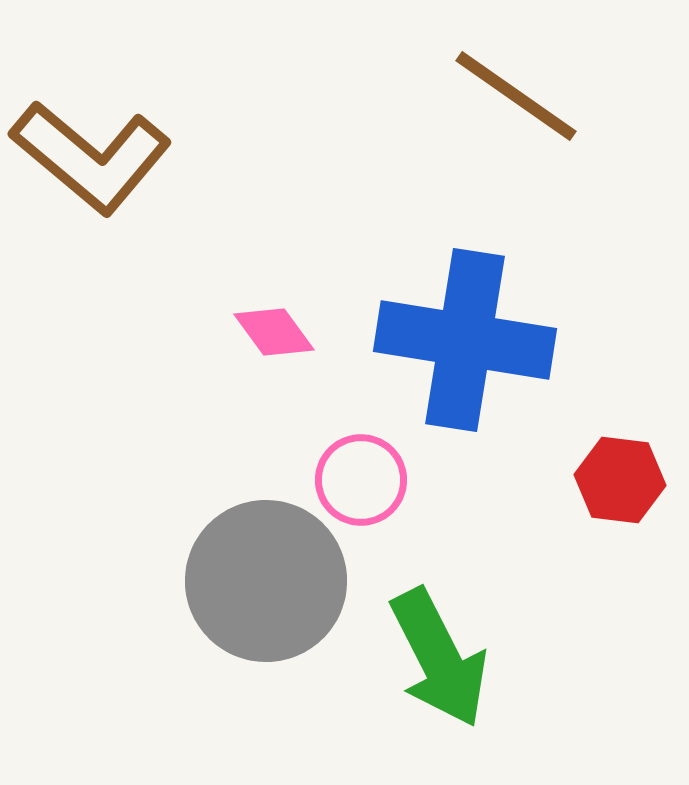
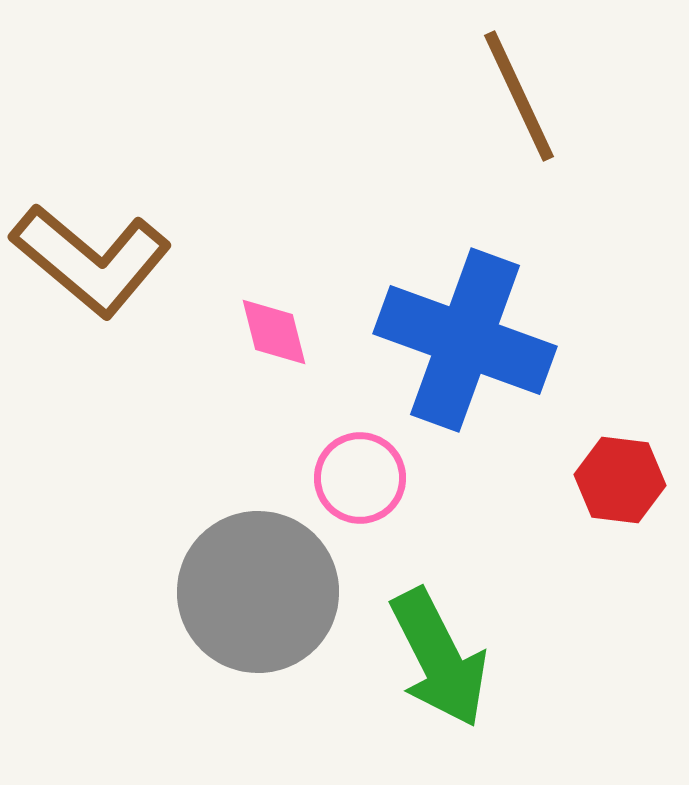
brown line: moved 3 px right; rotated 30 degrees clockwise
brown L-shape: moved 103 px down
pink diamond: rotated 22 degrees clockwise
blue cross: rotated 11 degrees clockwise
pink circle: moved 1 px left, 2 px up
gray circle: moved 8 px left, 11 px down
